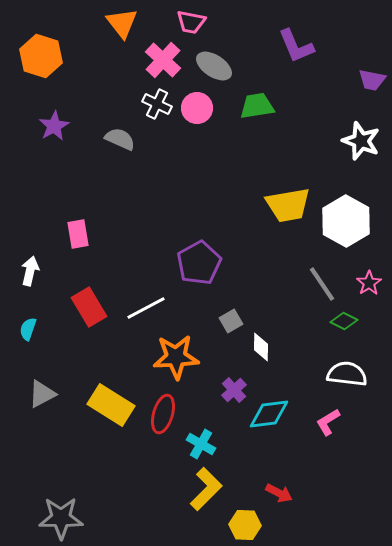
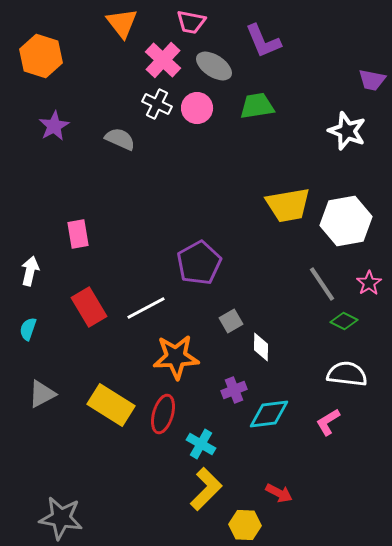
purple L-shape: moved 33 px left, 5 px up
white star: moved 14 px left, 10 px up
white hexagon: rotated 21 degrees clockwise
purple cross: rotated 20 degrees clockwise
gray star: rotated 9 degrees clockwise
